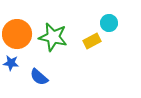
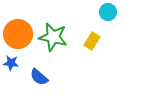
cyan circle: moved 1 px left, 11 px up
orange circle: moved 1 px right
yellow rectangle: rotated 30 degrees counterclockwise
